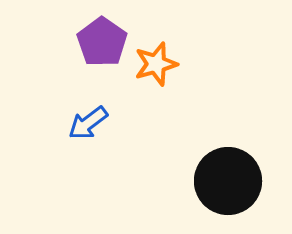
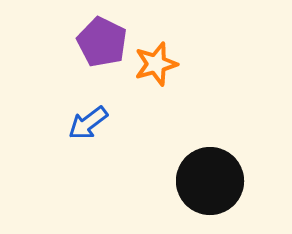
purple pentagon: rotated 9 degrees counterclockwise
black circle: moved 18 px left
